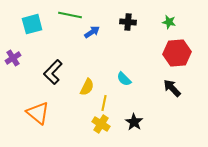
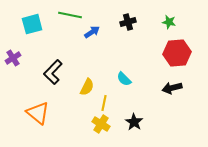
black cross: rotated 21 degrees counterclockwise
black arrow: rotated 60 degrees counterclockwise
